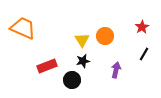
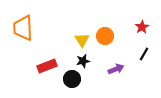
orange trapezoid: rotated 116 degrees counterclockwise
purple arrow: moved 1 px up; rotated 56 degrees clockwise
black circle: moved 1 px up
